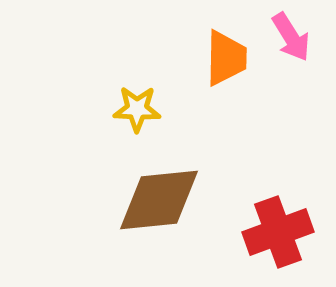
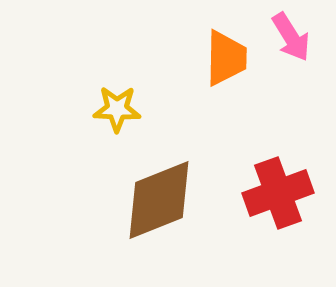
yellow star: moved 20 px left
brown diamond: rotated 16 degrees counterclockwise
red cross: moved 39 px up
